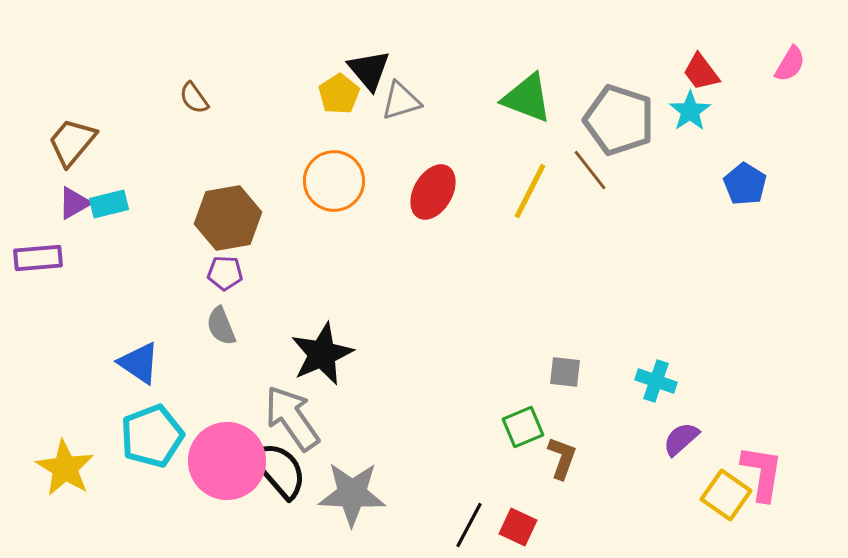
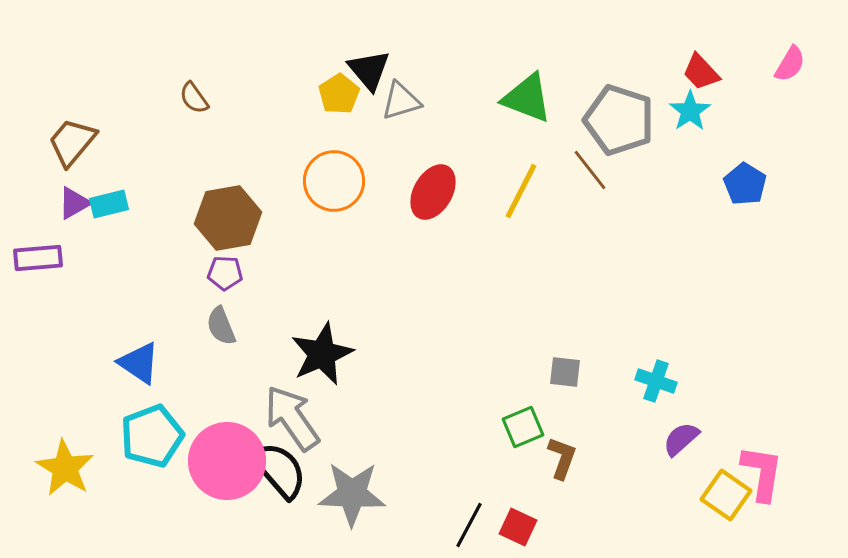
red trapezoid: rotated 6 degrees counterclockwise
yellow line: moved 9 px left
